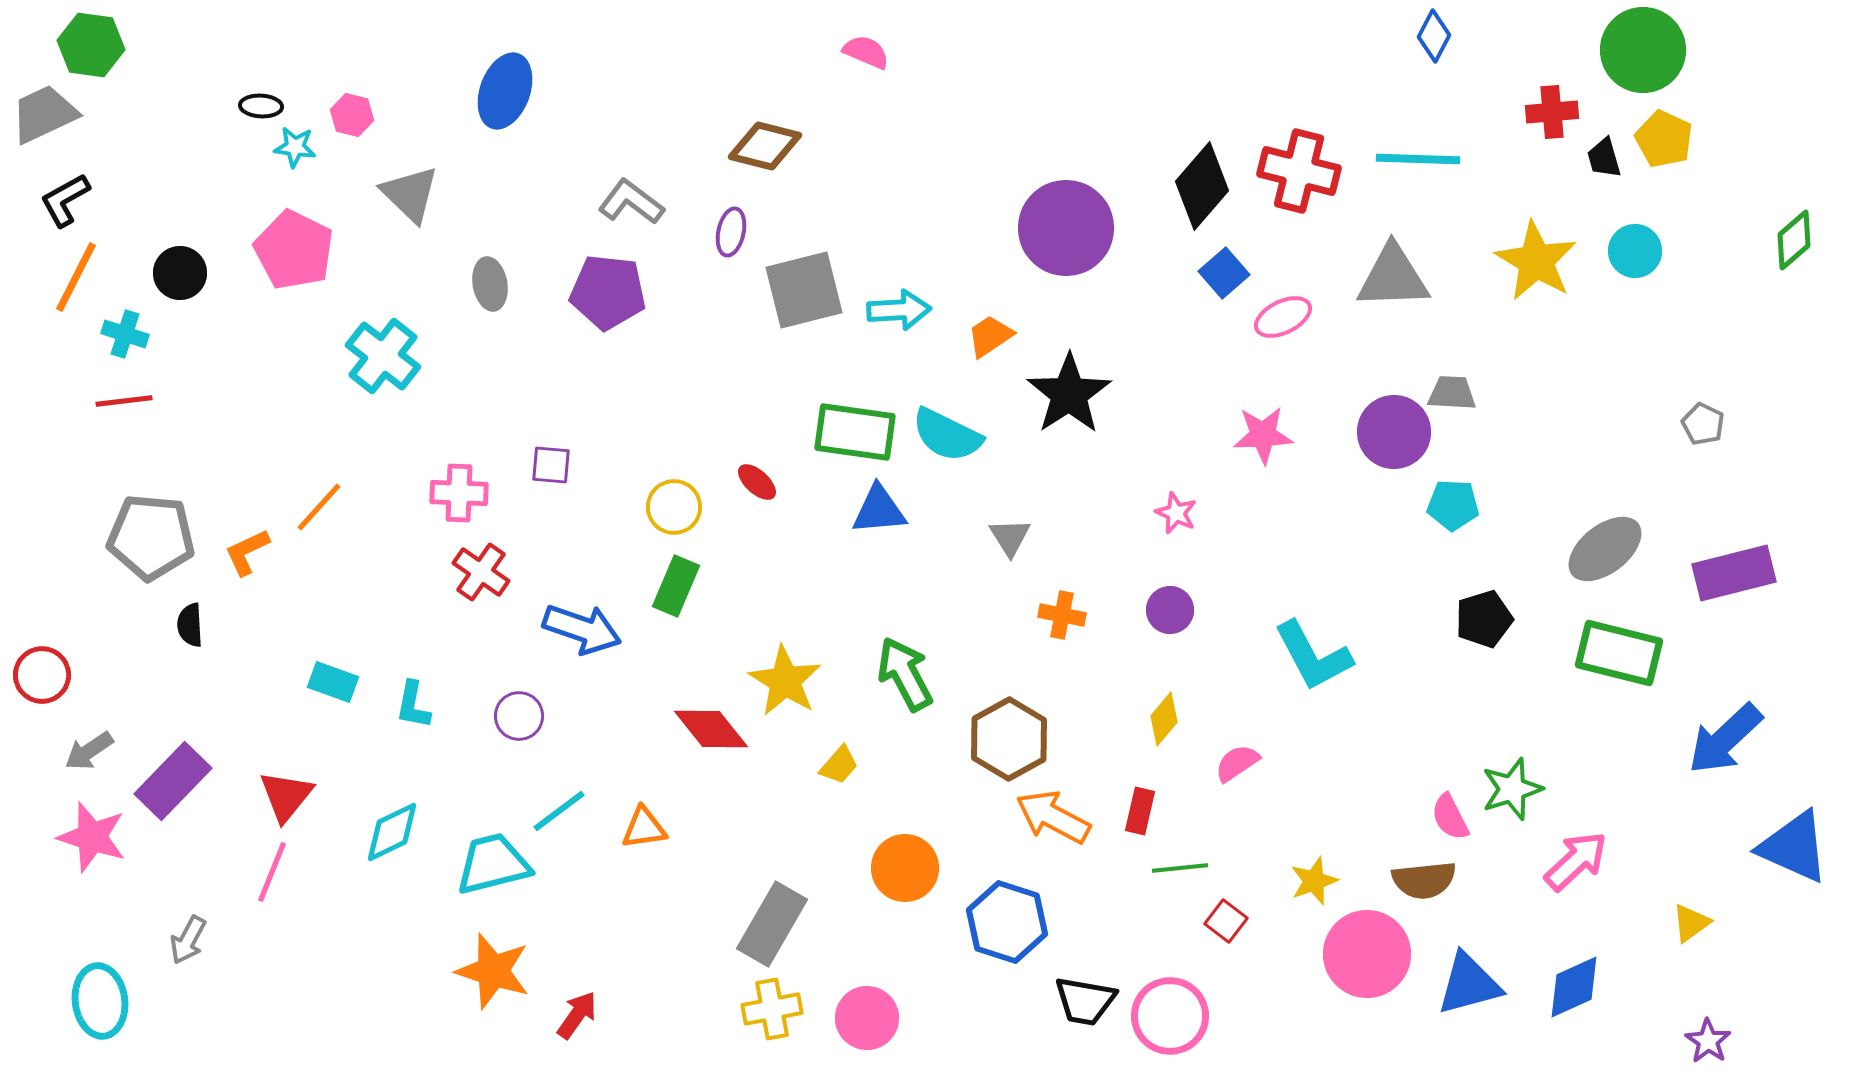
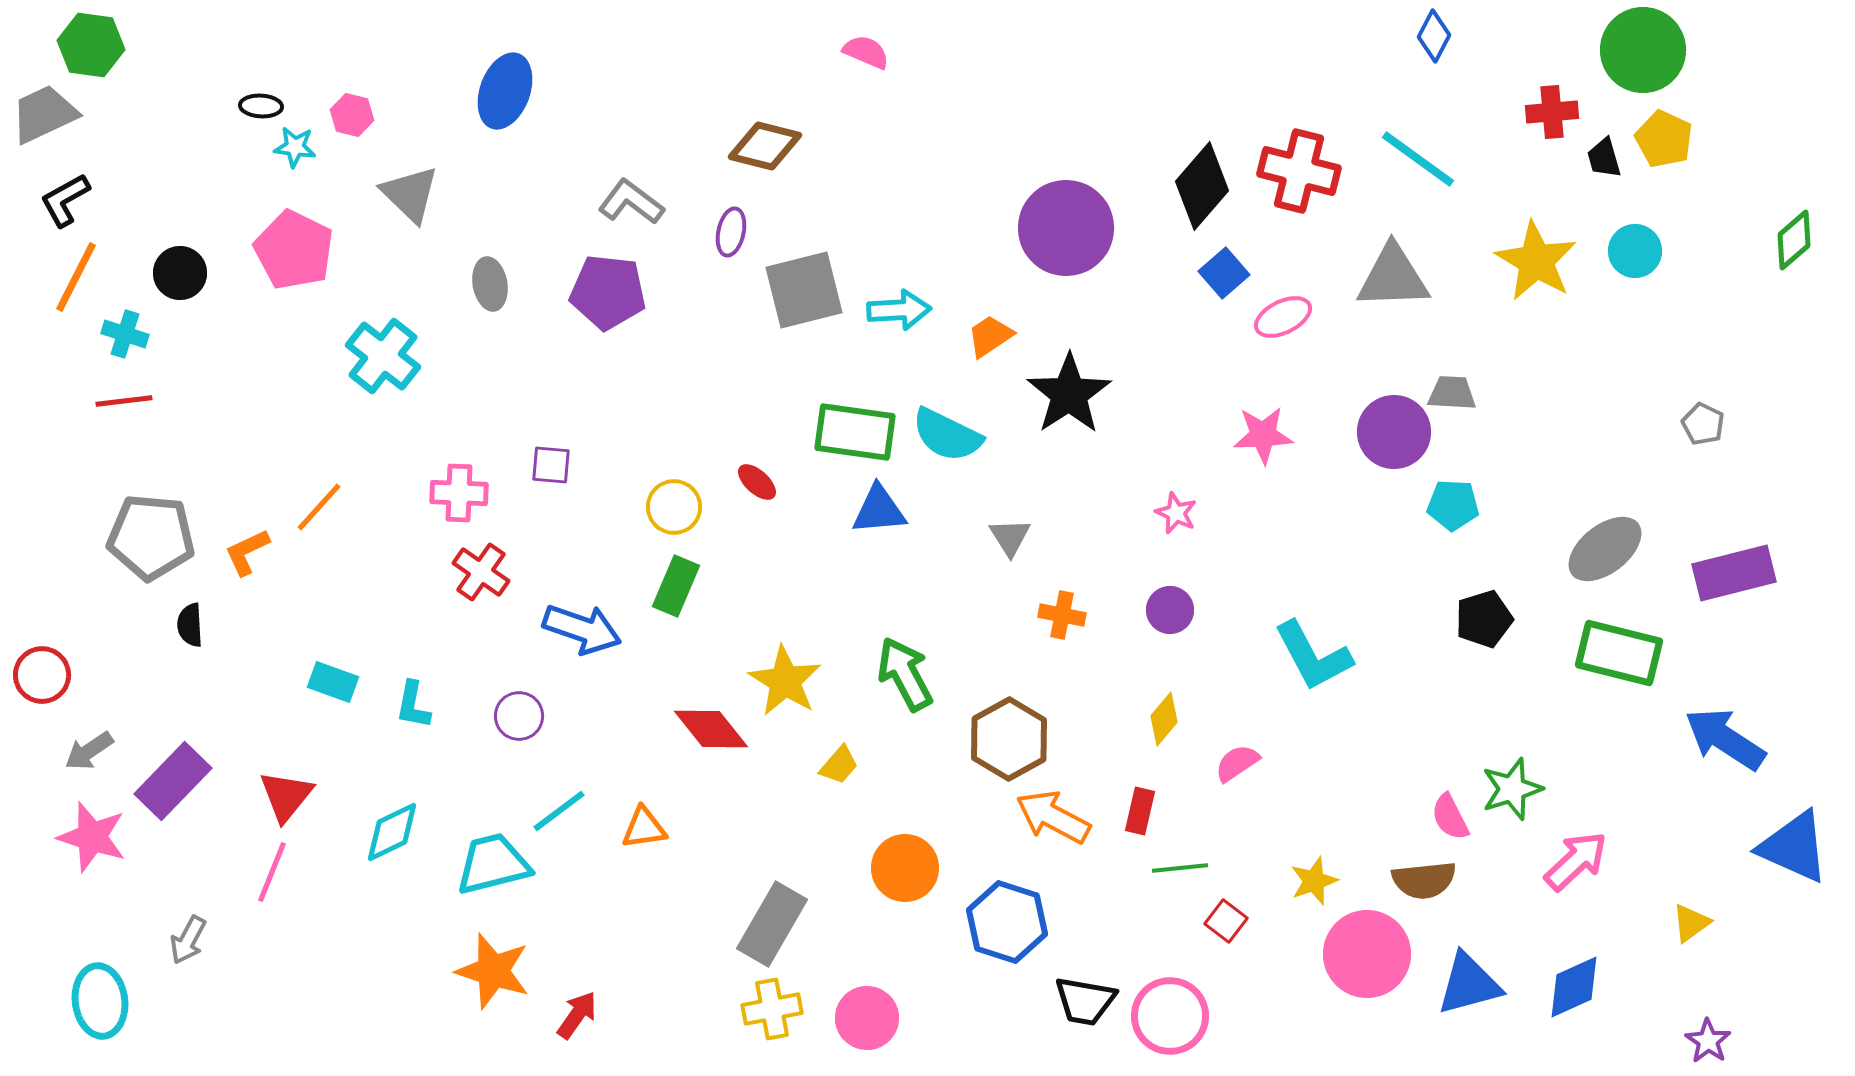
cyan line at (1418, 159): rotated 34 degrees clockwise
blue arrow at (1725, 739): rotated 76 degrees clockwise
